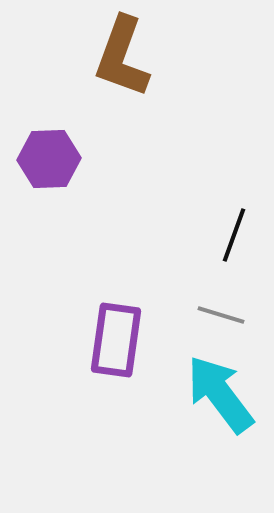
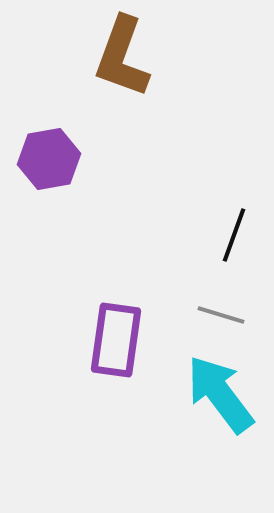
purple hexagon: rotated 8 degrees counterclockwise
